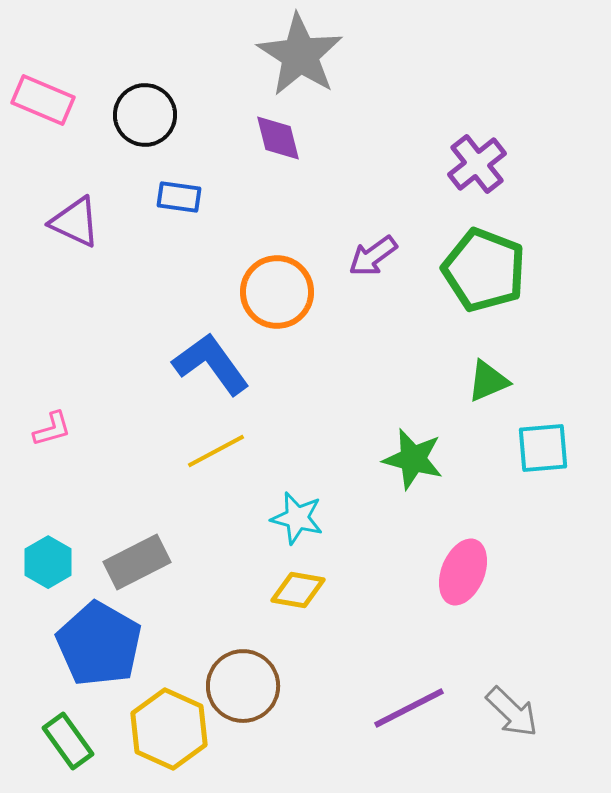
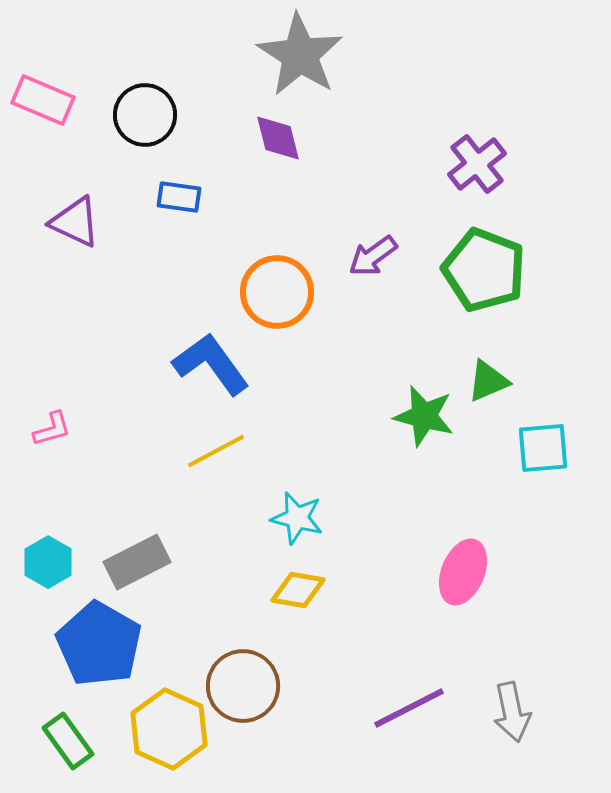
green star: moved 11 px right, 43 px up
gray arrow: rotated 34 degrees clockwise
